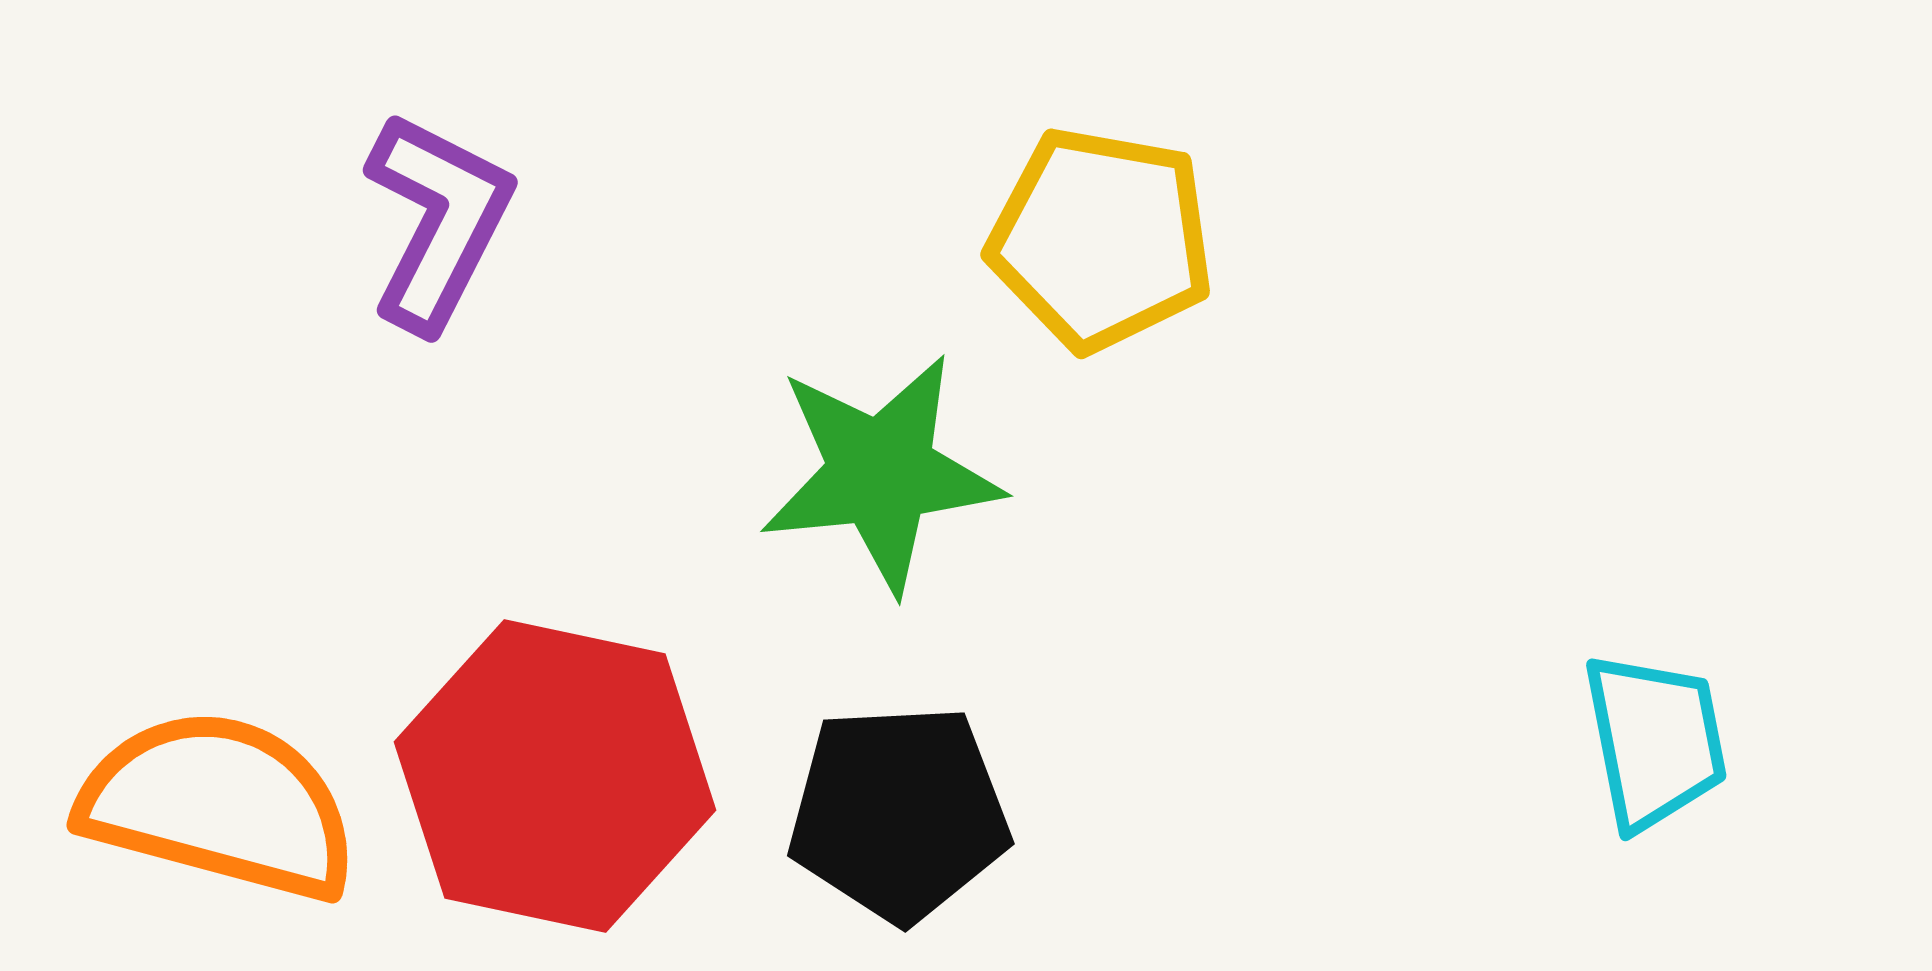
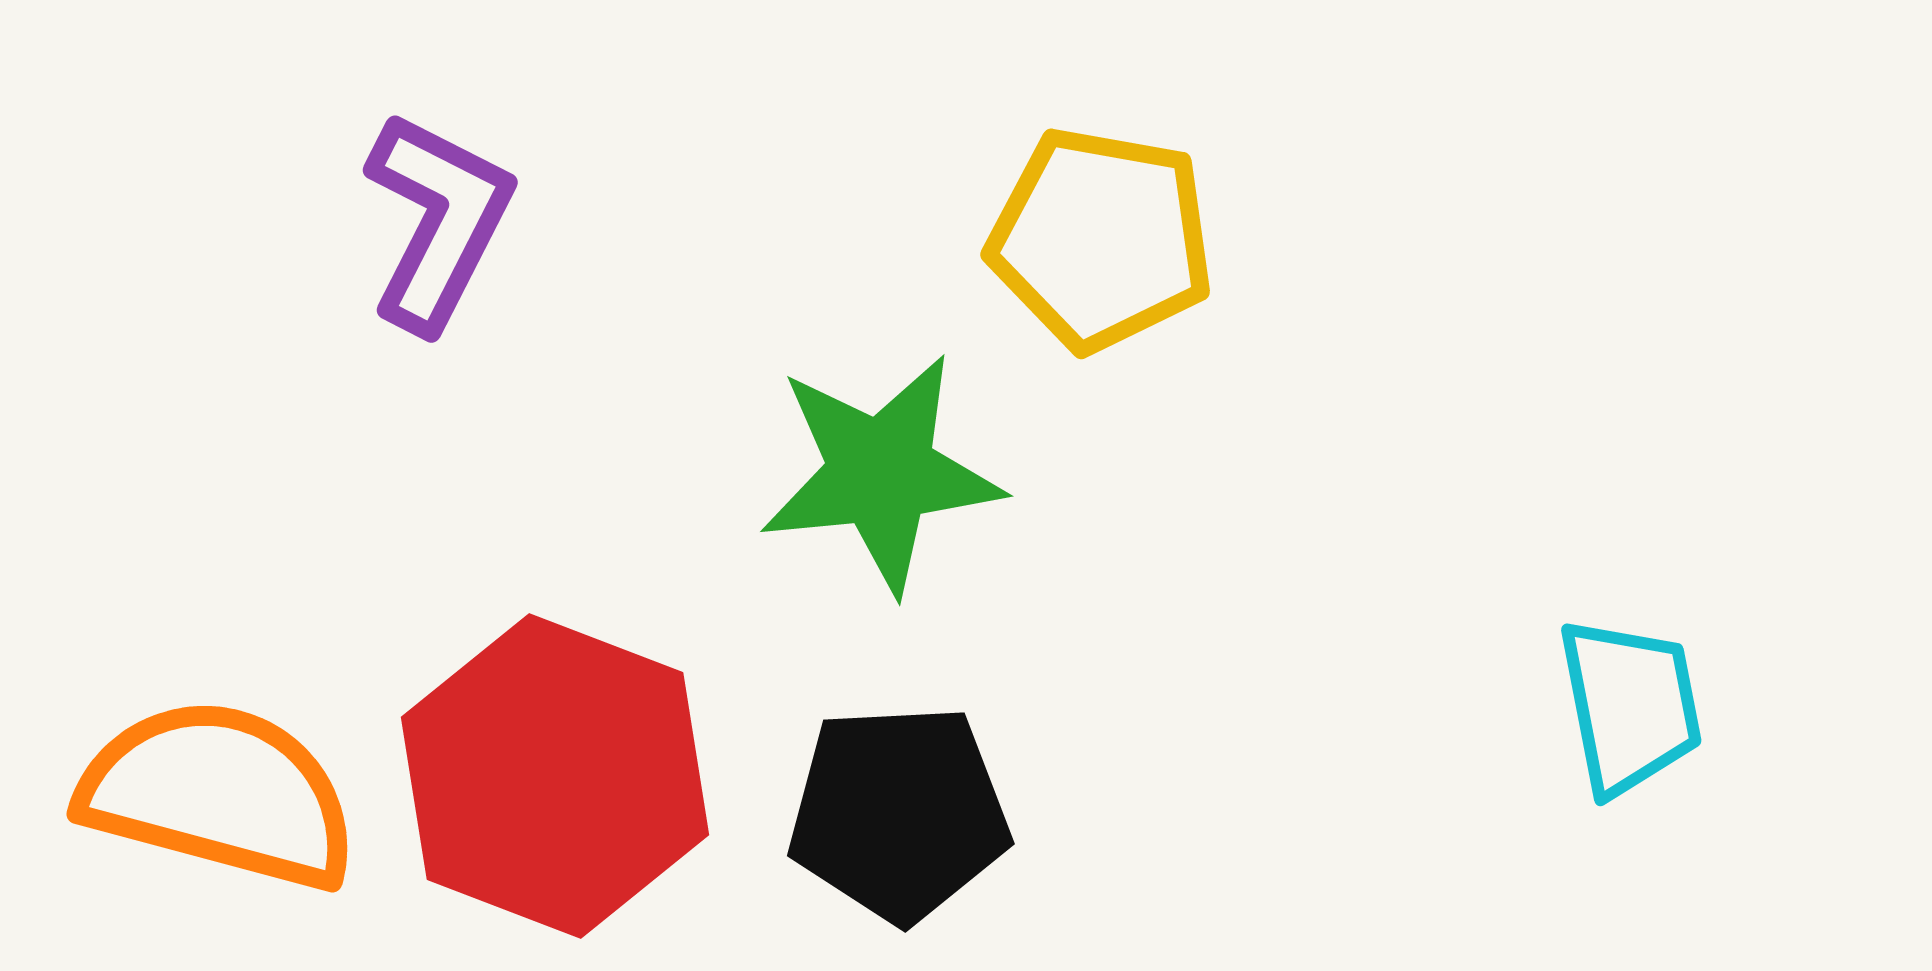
cyan trapezoid: moved 25 px left, 35 px up
red hexagon: rotated 9 degrees clockwise
orange semicircle: moved 11 px up
